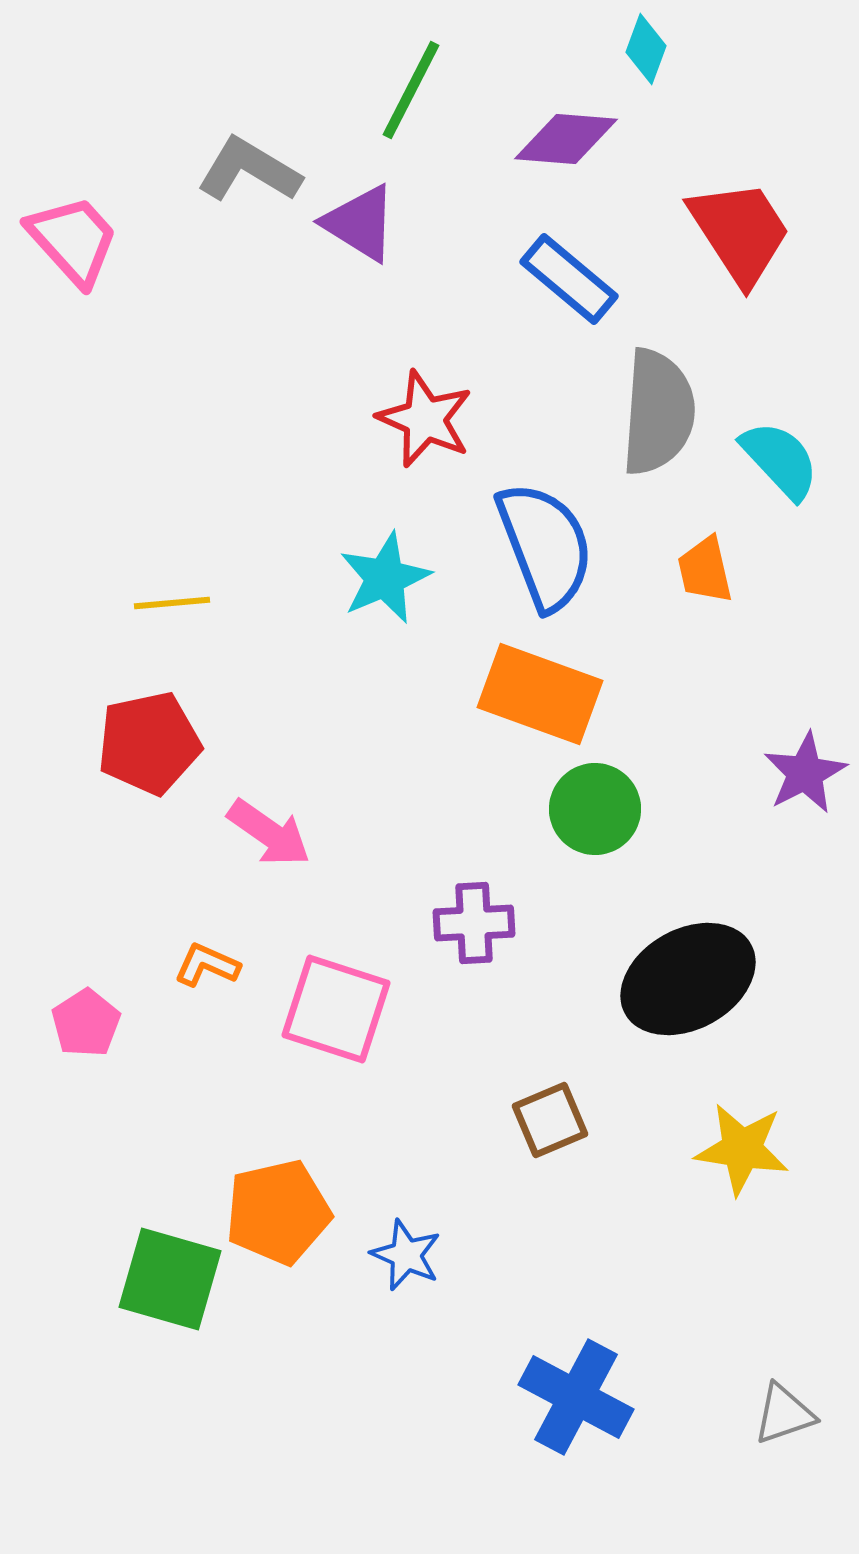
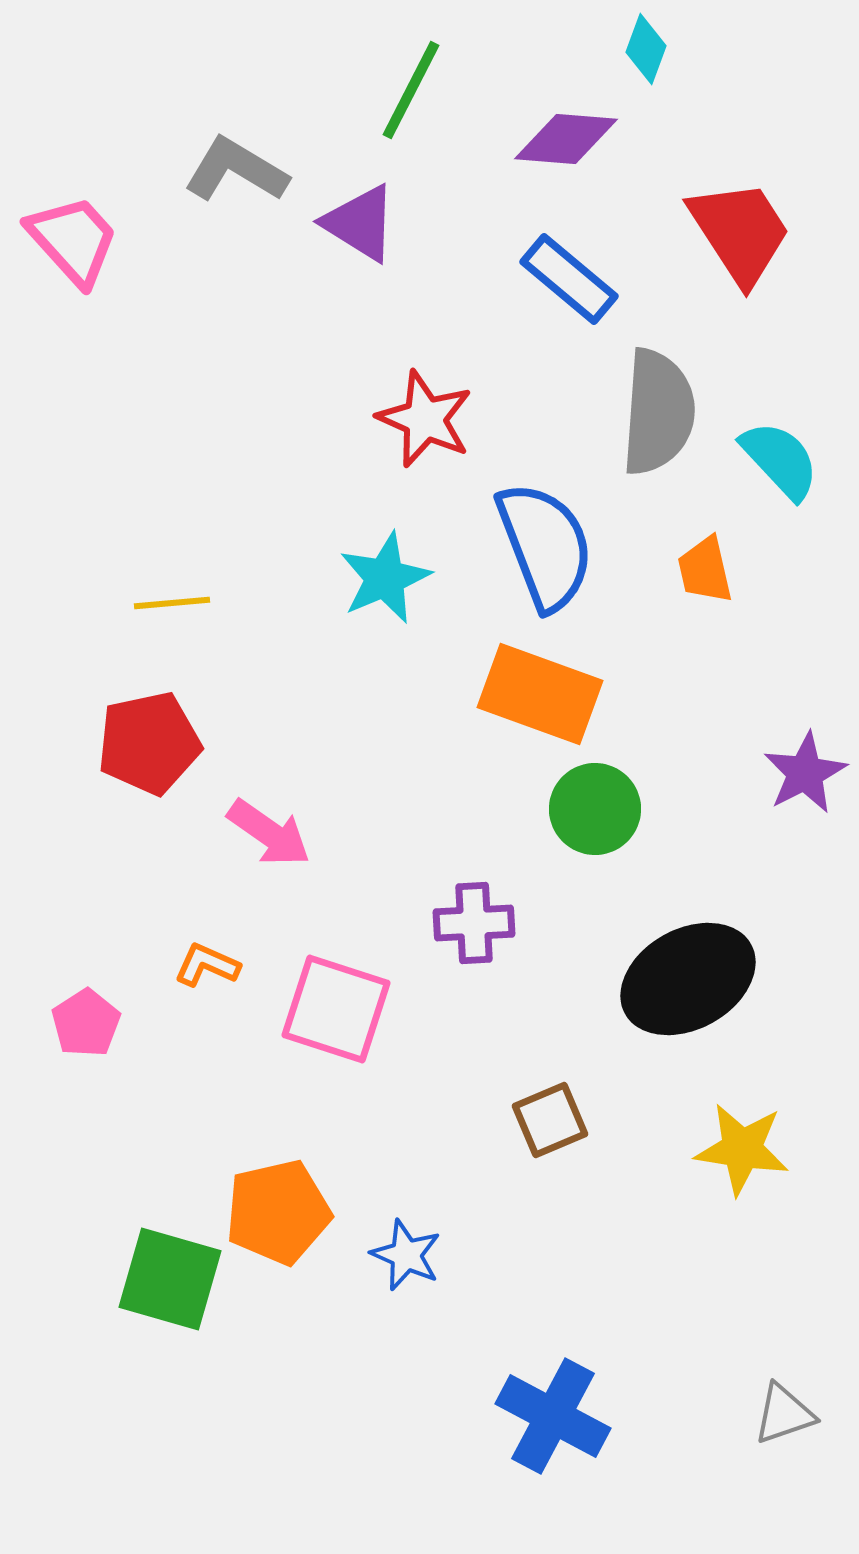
gray L-shape: moved 13 px left
blue cross: moved 23 px left, 19 px down
